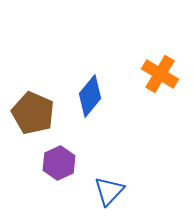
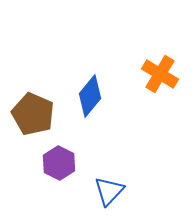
brown pentagon: moved 1 px down
purple hexagon: rotated 8 degrees counterclockwise
